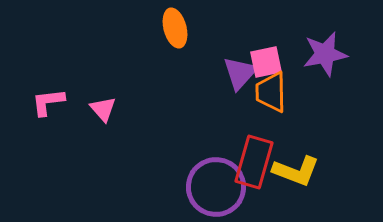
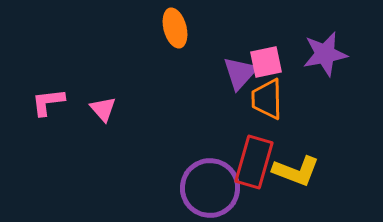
orange trapezoid: moved 4 px left, 7 px down
purple circle: moved 6 px left, 1 px down
